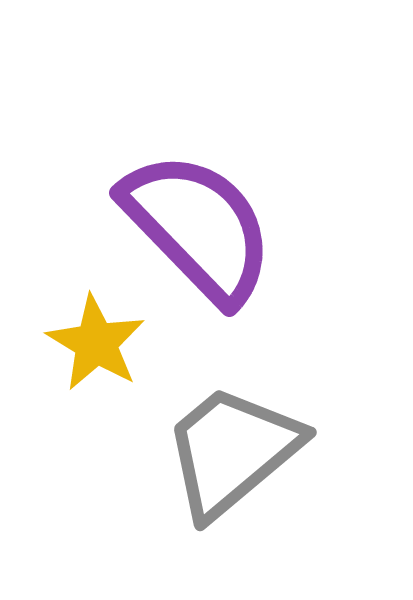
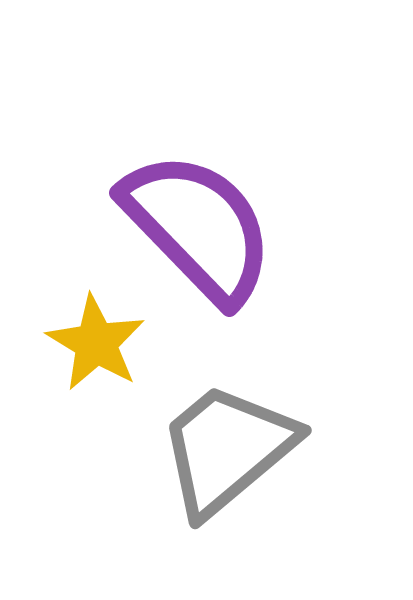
gray trapezoid: moved 5 px left, 2 px up
